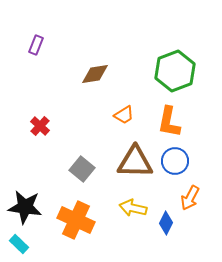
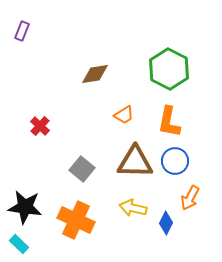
purple rectangle: moved 14 px left, 14 px up
green hexagon: moved 6 px left, 2 px up; rotated 12 degrees counterclockwise
